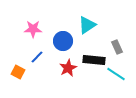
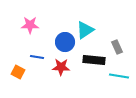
cyan triangle: moved 2 px left, 5 px down
pink star: moved 3 px left, 4 px up
blue circle: moved 2 px right, 1 px down
blue line: rotated 56 degrees clockwise
red star: moved 7 px left, 1 px up; rotated 30 degrees clockwise
cyan line: moved 3 px right, 2 px down; rotated 24 degrees counterclockwise
